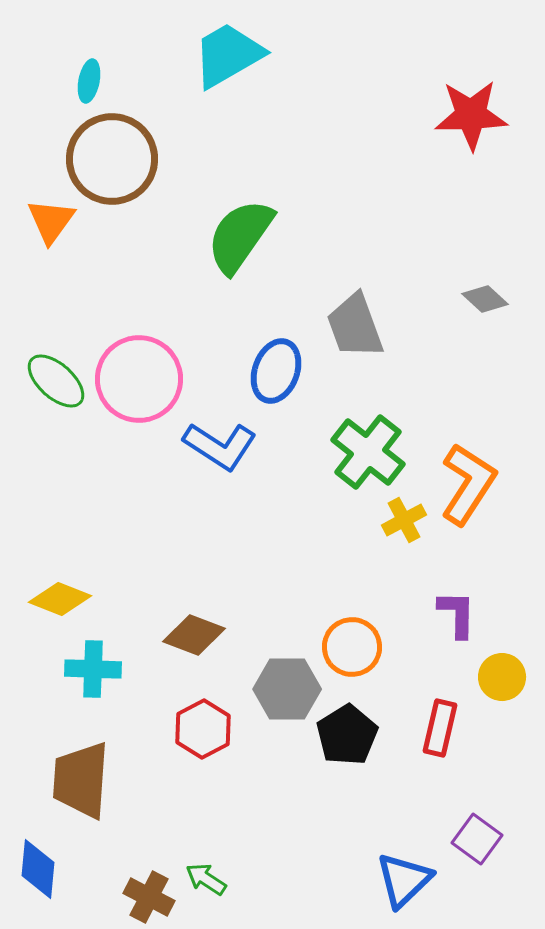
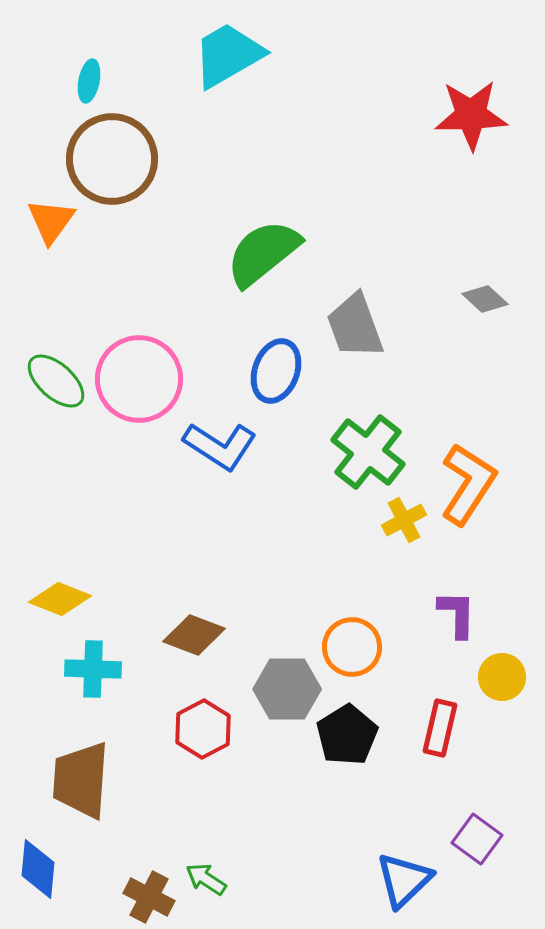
green semicircle: moved 23 px right, 17 px down; rotated 16 degrees clockwise
